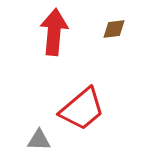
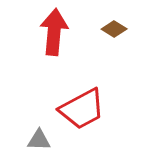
brown diamond: rotated 40 degrees clockwise
red trapezoid: rotated 12 degrees clockwise
